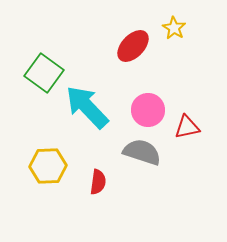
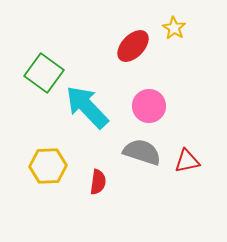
pink circle: moved 1 px right, 4 px up
red triangle: moved 34 px down
